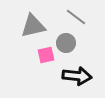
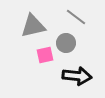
pink square: moved 1 px left
